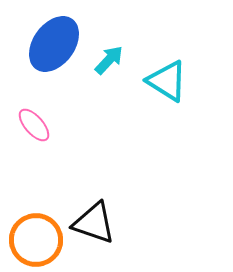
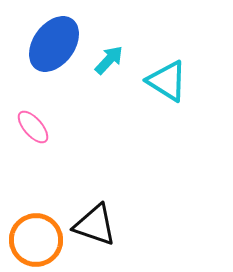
pink ellipse: moved 1 px left, 2 px down
black triangle: moved 1 px right, 2 px down
